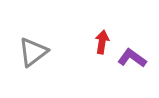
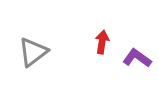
purple L-shape: moved 5 px right
